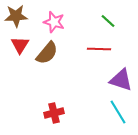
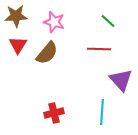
red triangle: moved 2 px left
purple triangle: rotated 30 degrees clockwise
cyan line: moved 16 px left; rotated 35 degrees clockwise
